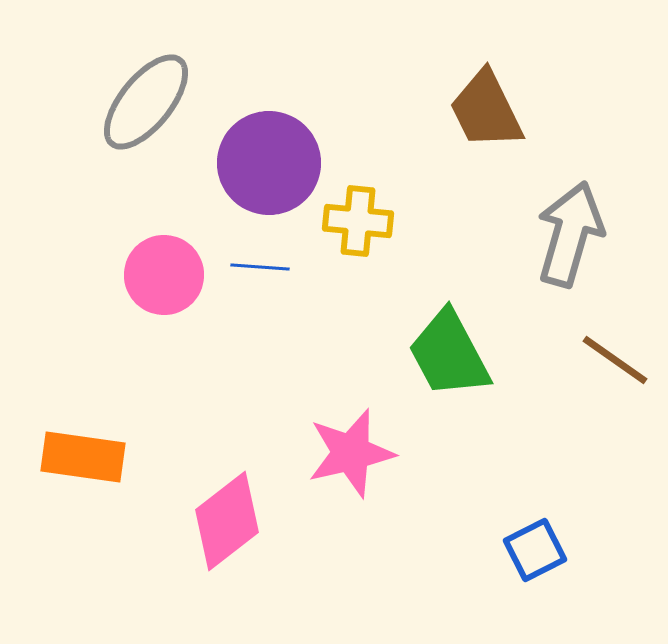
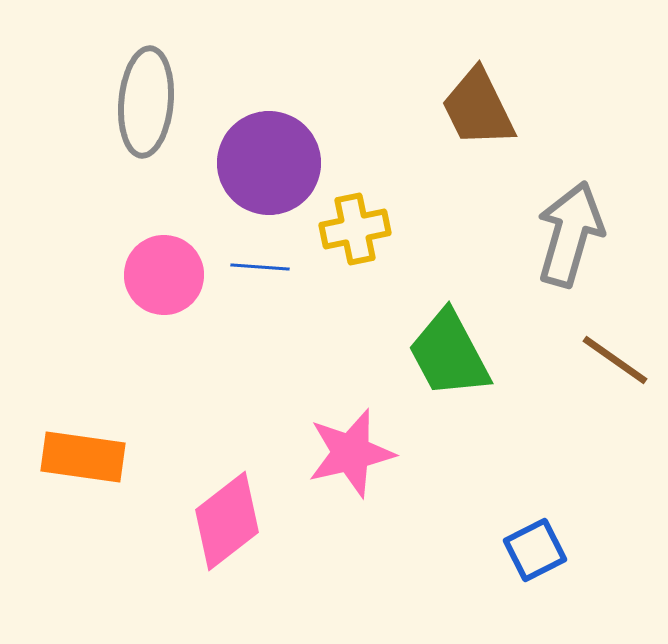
gray ellipse: rotated 34 degrees counterclockwise
brown trapezoid: moved 8 px left, 2 px up
yellow cross: moved 3 px left, 8 px down; rotated 18 degrees counterclockwise
